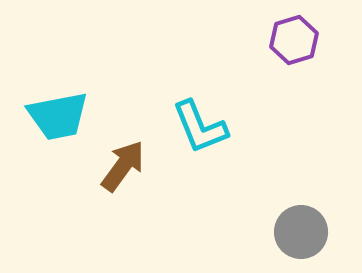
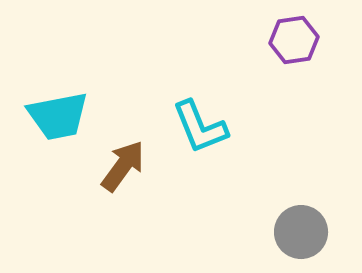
purple hexagon: rotated 9 degrees clockwise
